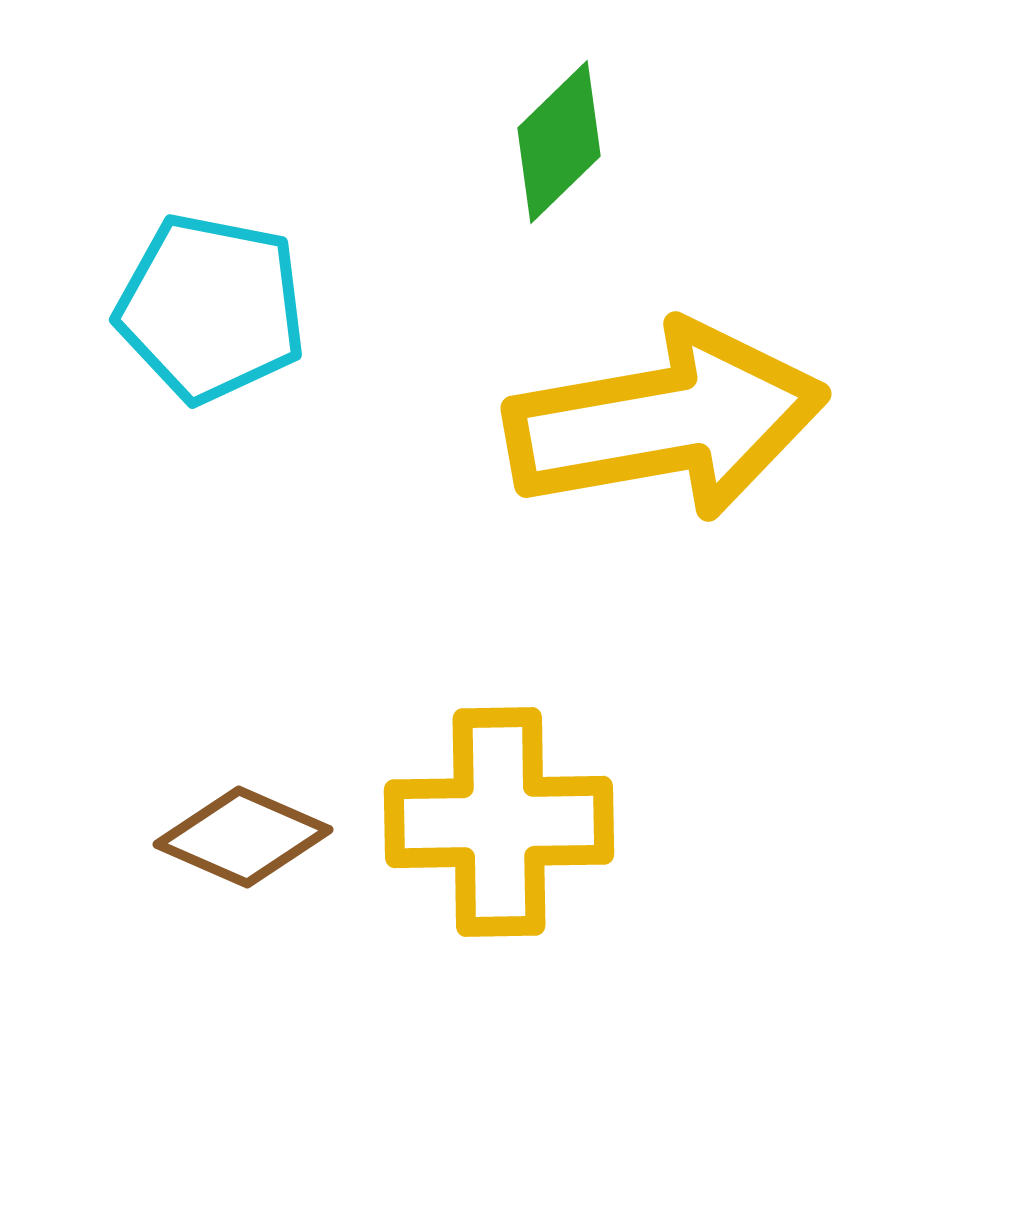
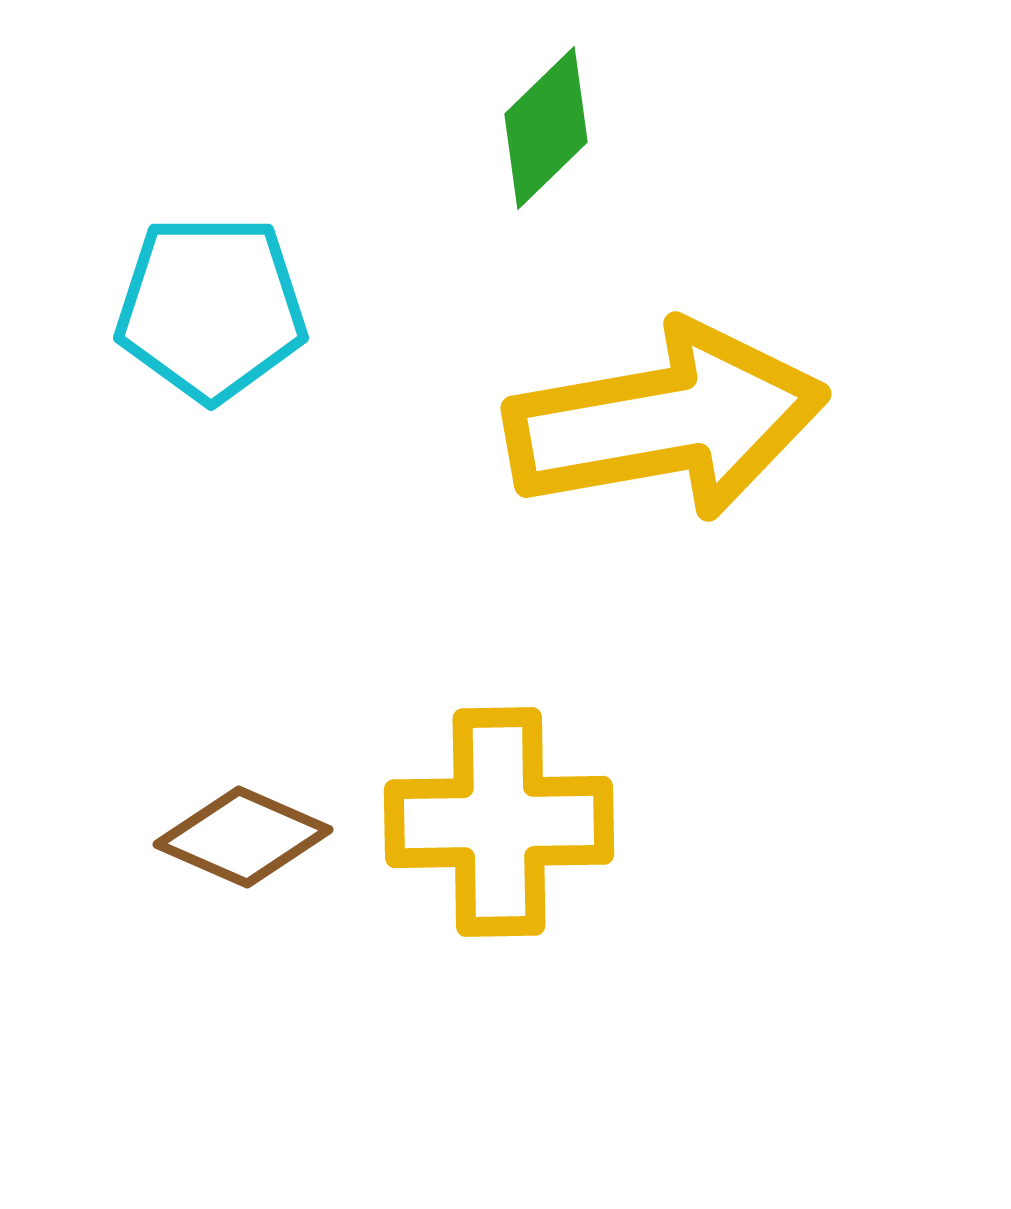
green diamond: moved 13 px left, 14 px up
cyan pentagon: rotated 11 degrees counterclockwise
